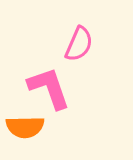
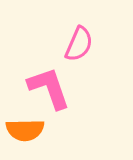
orange semicircle: moved 3 px down
